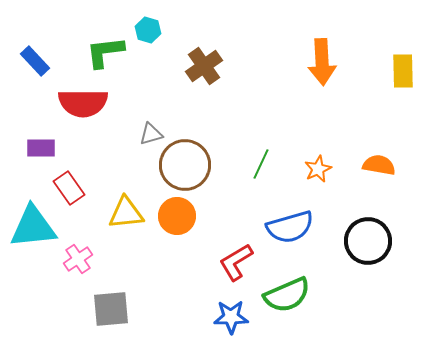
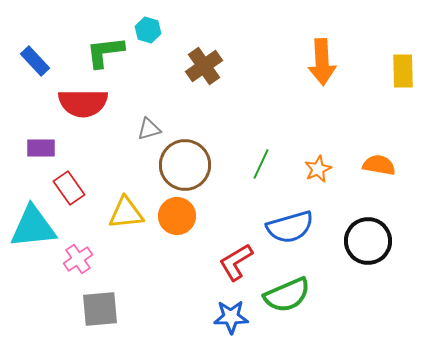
gray triangle: moved 2 px left, 5 px up
gray square: moved 11 px left
